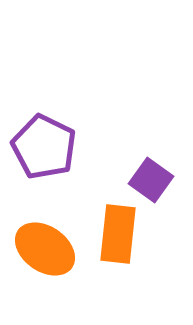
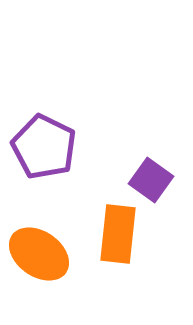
orange ellipse: moved 6 px left, 5 px down
